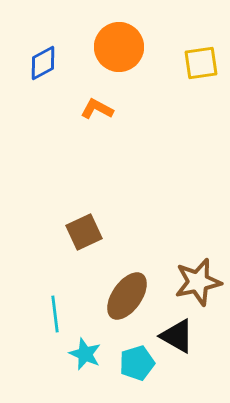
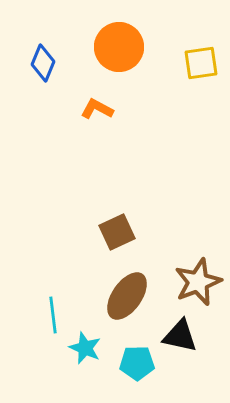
blue diamond: rotated 39 degrees counterclockwise
brown square: moved 33 px right
brown star: rotated 9 degrees counterclockwise
cyan line: moved 2 px left, 1 px down
black triangle: moved 3 px right; rotated 18 degrees counterclockwise
cyan star: moved 6 px up
cyan pentagon: rotated 16 degrees clockwise
